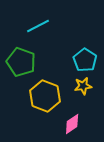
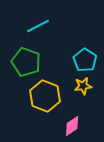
green pentagon: moved 5 px right
pink diamond: moved 2 px down
